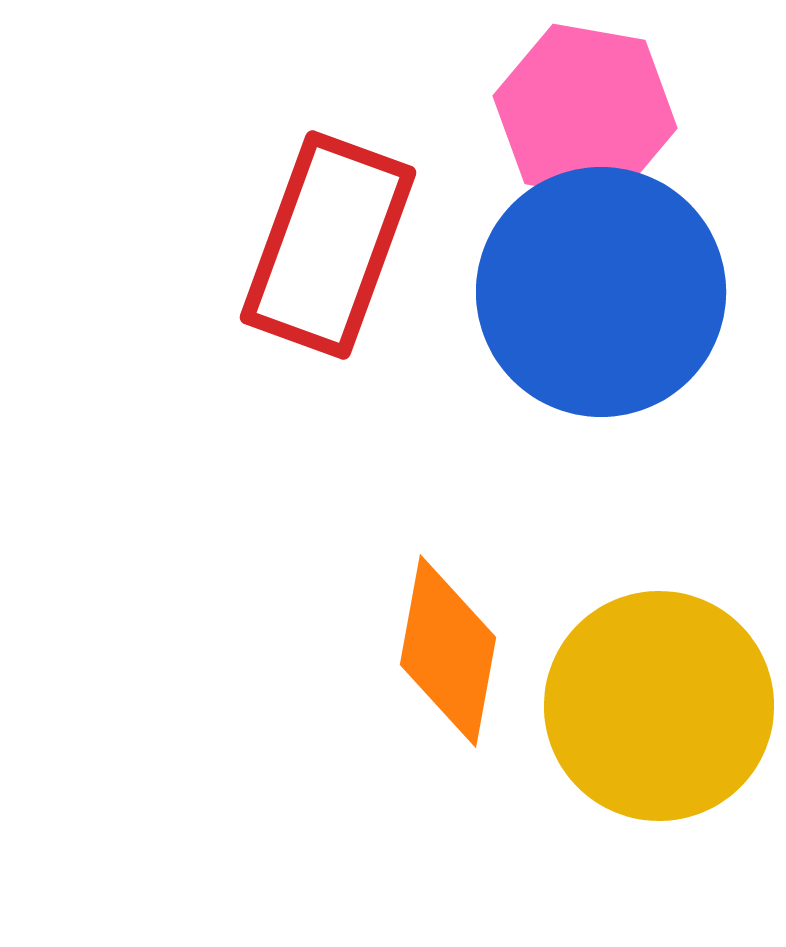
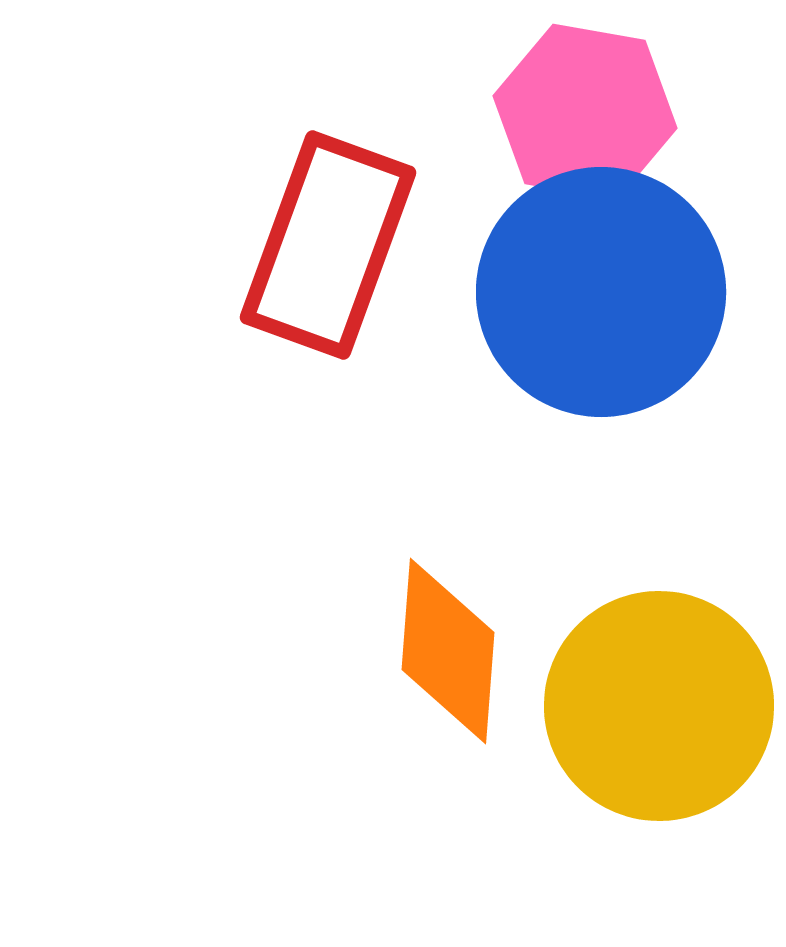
orange diamond: rotated 6 degrees counterclockwise
